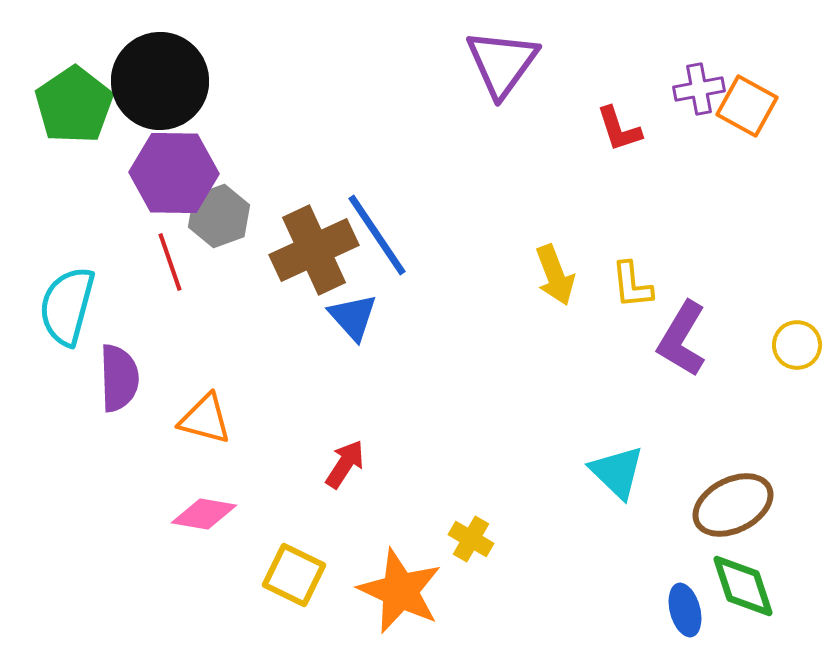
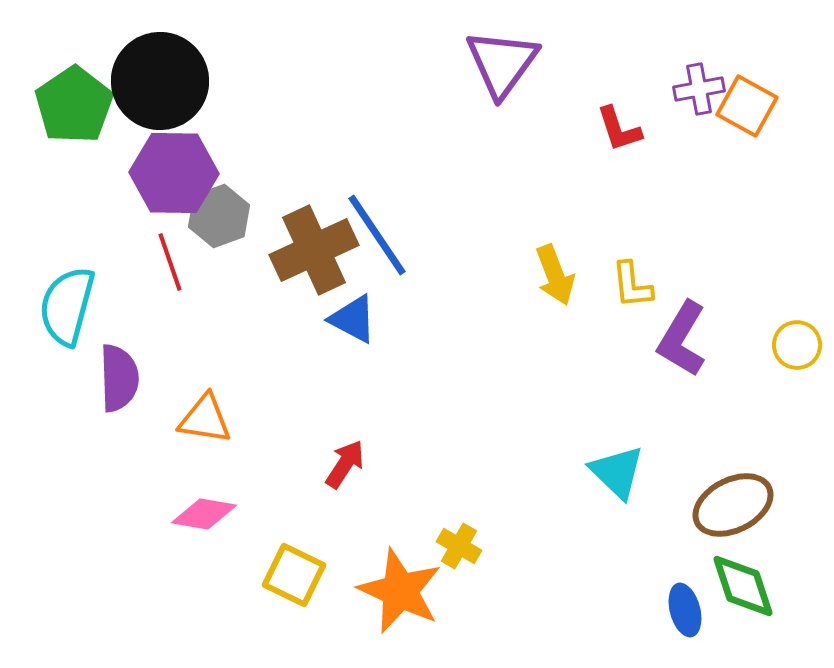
blue triangle: moved 2 px down; rotated 20 degrees counterclockwise
orange triangle: rotated 6 degrees counterclockwise
yellow cross: moved 12 px left, 7 px down
